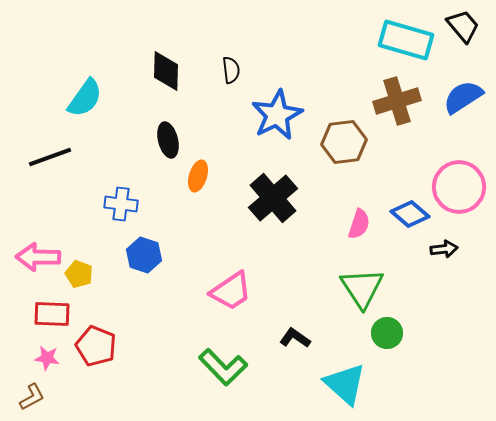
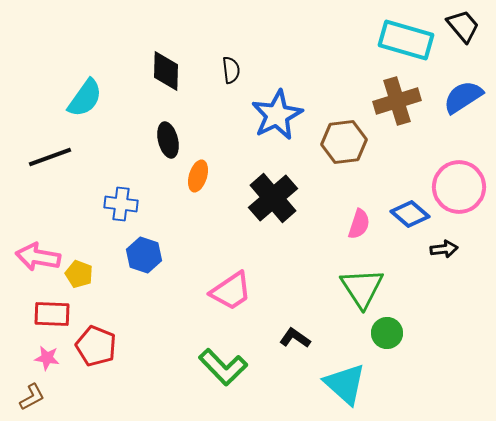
pink arrow: rotated 9 degrees clockwise
